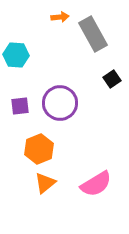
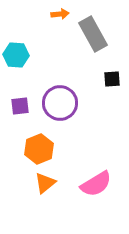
orange arrow: moved 3 px up
black square: rotated 30 degrees clockwise
